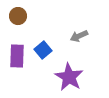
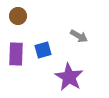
gray arrow: rotated 126 degrees counterclockwise
blue square: rotated 24 degrees clockwise
purple rectangle: moved 1 px left, 2 px up
